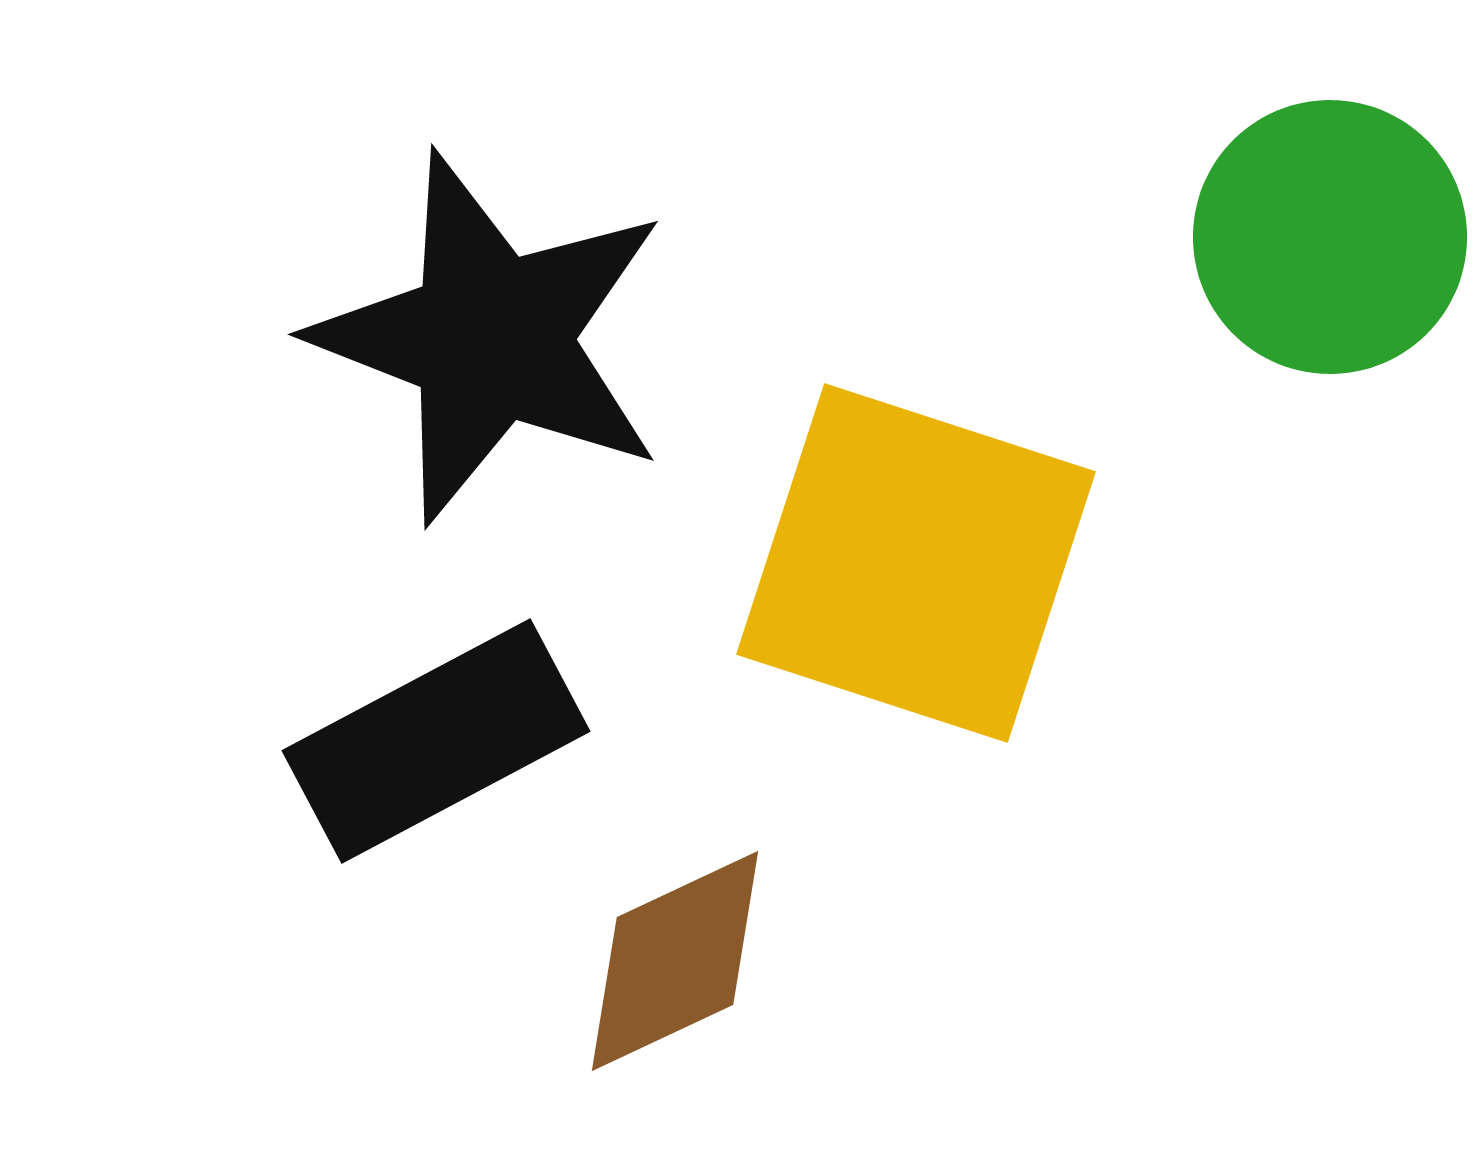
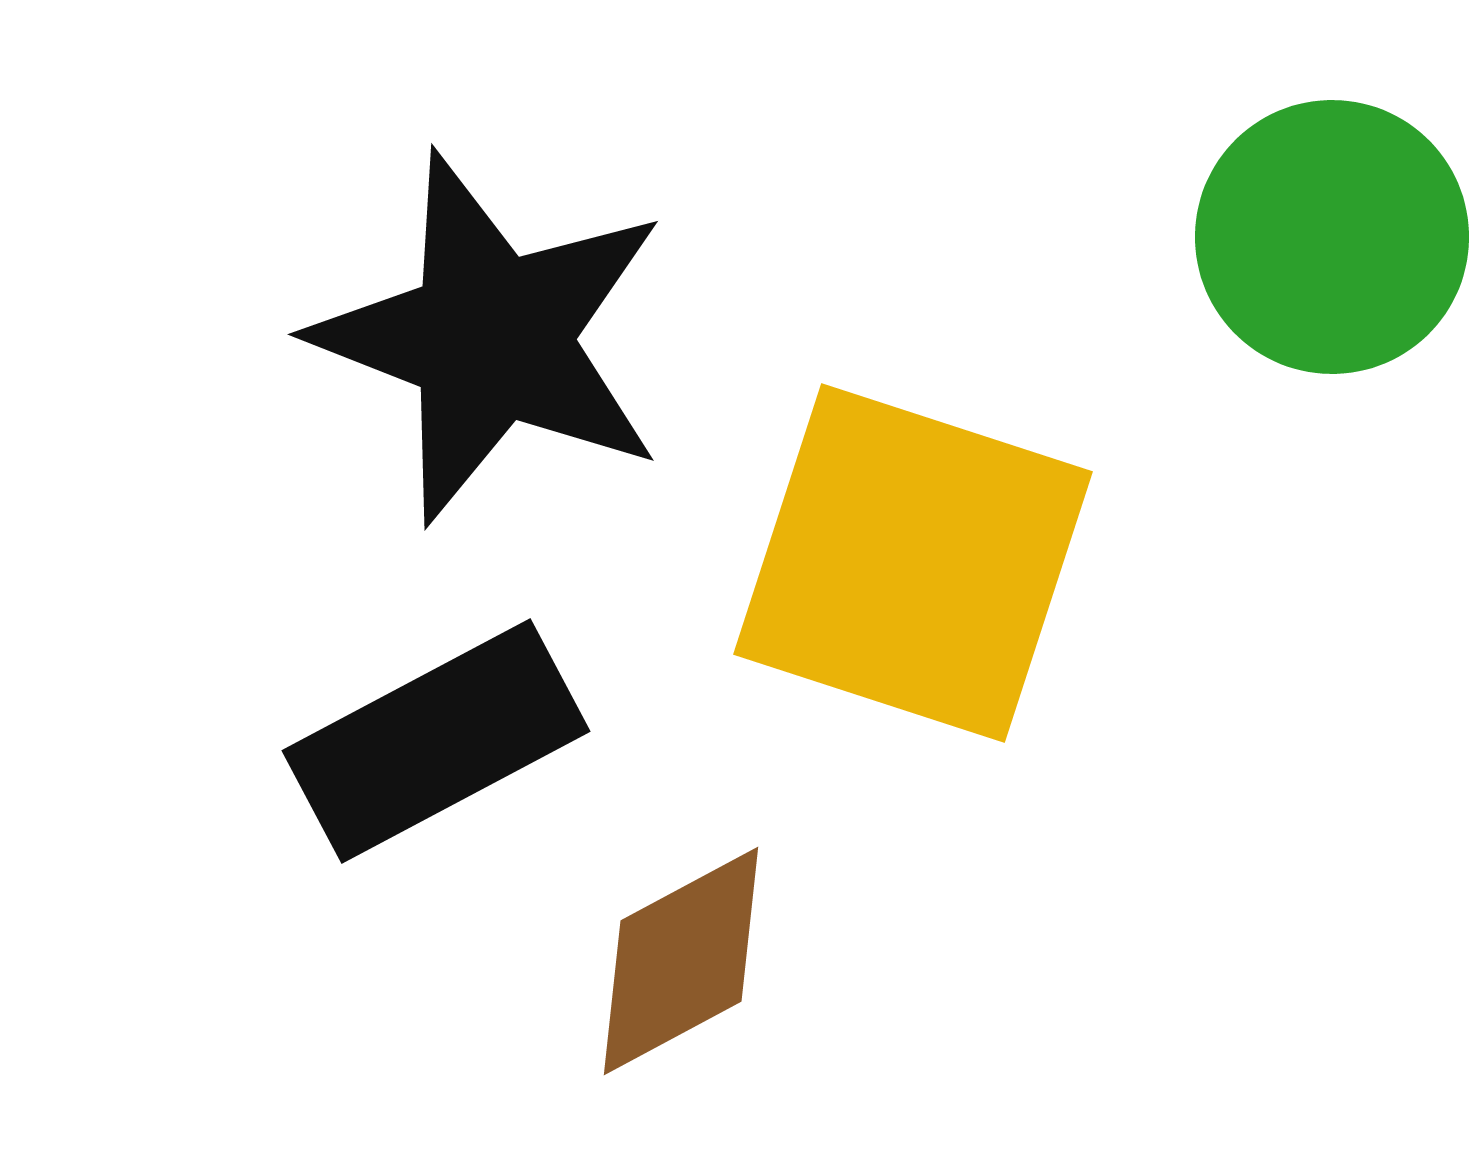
green circle: moved 2 px right
yellow square: moved 3 px left
brown diamond: moved 6 px right; rotated 3 degrees counterclockwise
